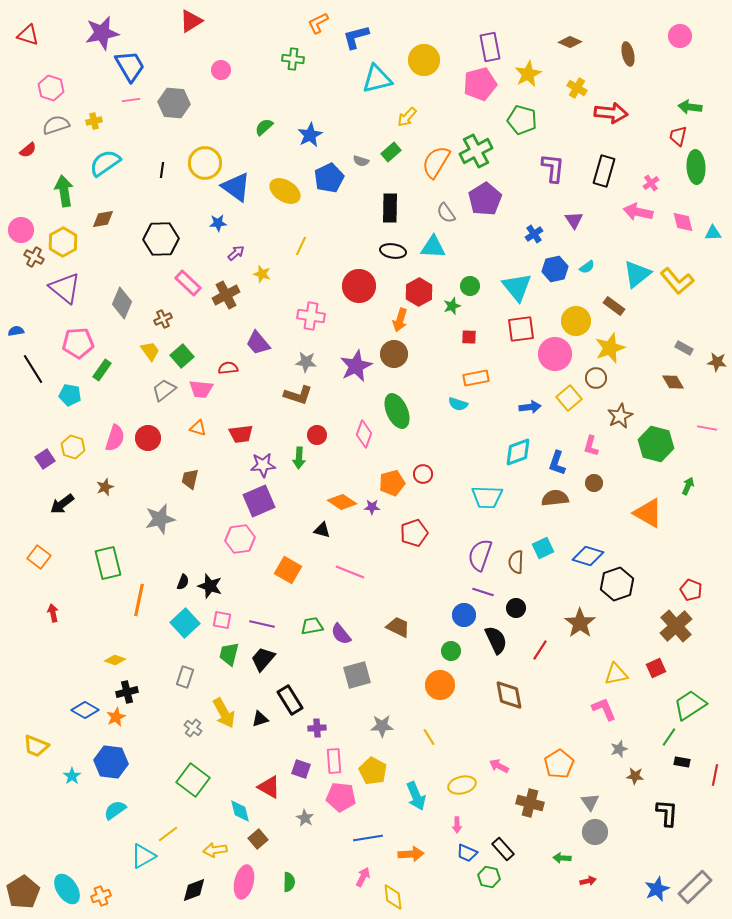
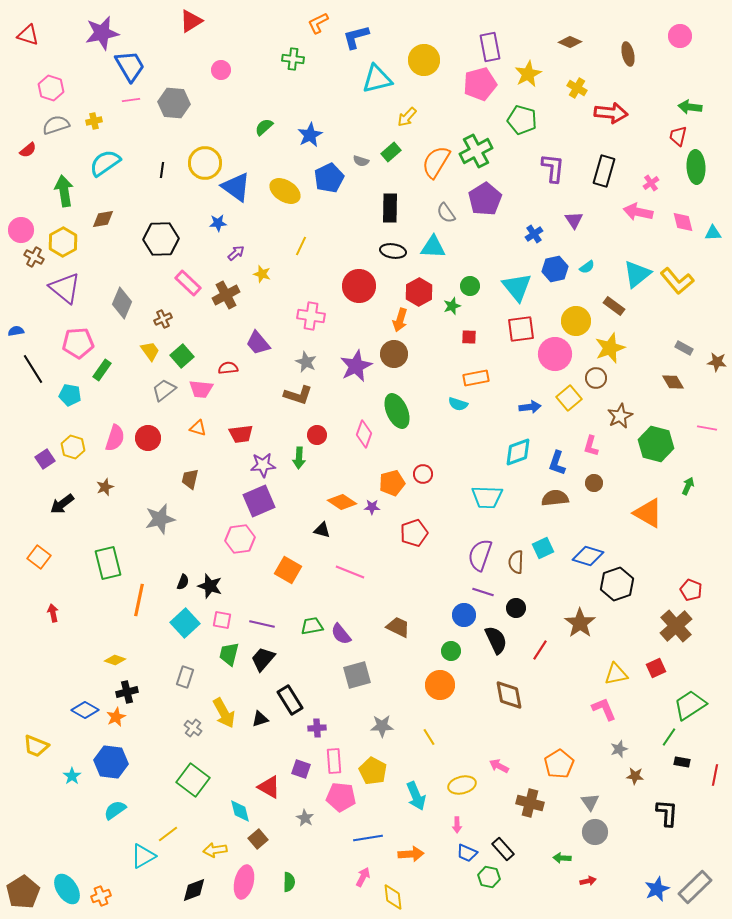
gray star at (306, 362): rotated 20 degrees clockwise
